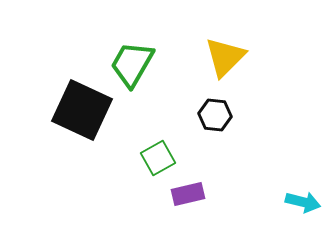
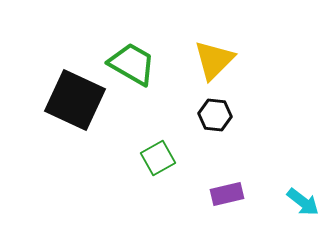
yellow triangle: moved 11 px left, 3 px down
green trapezoid: rotated 90 degrees clockwise
black square: moved 7 px left, 10 px up
purple rectangle: moved 39 px right
cyan arrow: rotated 24 degrees clockwise
